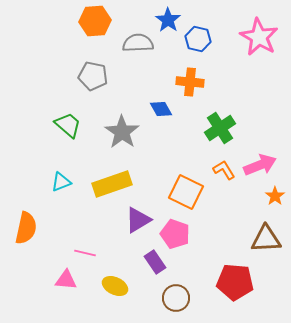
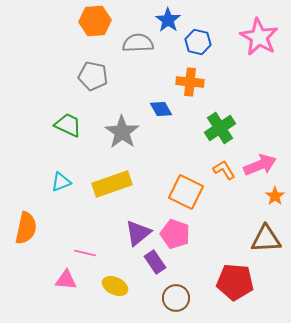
blue hexagon: moved 3 px down
green trapezoid: rotated 16 degrees counterclockwise
purple triangle: moved 13 px down; rotated 8 degrees counterclockwise
